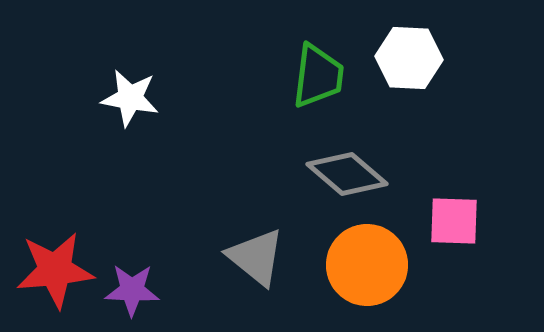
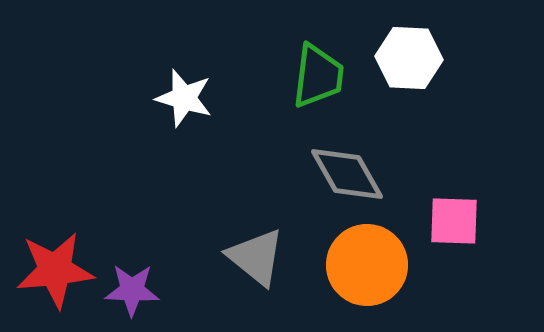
white star: moved 54 px right; rotated 6 degrees clockwise
gray diamond: rotated 20 degrees clockwise
